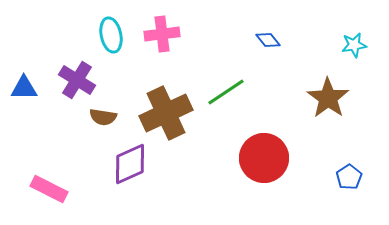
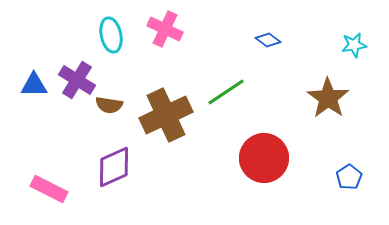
pink cross: moved 3 px right, 5 px up; rotated 32 degrees clockwise
blue diamond: rotated 15 degrees counterclockwise
blue triangle: moved 10 px right, 3 px up
brown cross: moved 2 px down
brown semicircle: moved 6 px right, 12 px up
purple diamond: moved 16 px left, 3 px down
